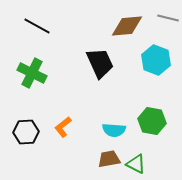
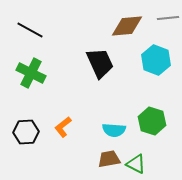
gray line: rotated 20 degrees counterclockwise
black line: moved 7 px left, 4 px down
green cross: moved 1 px left
green hexagon: rotated 8 degrees clockwise
